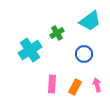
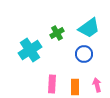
cyan trapezoid: moved 1 px left, 7 px down
orange rectangle: rotated 28 degrees counterclockwise
